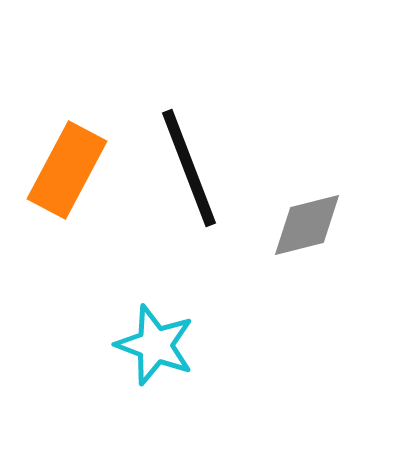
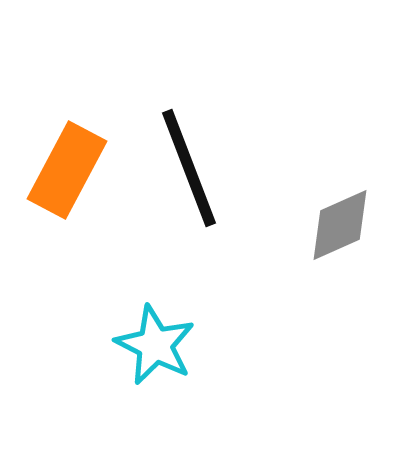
gray diamond: moved 33 px right; rotated 10 degrees counterclockwise
cyan star: rotated 6 degrees clockwise
